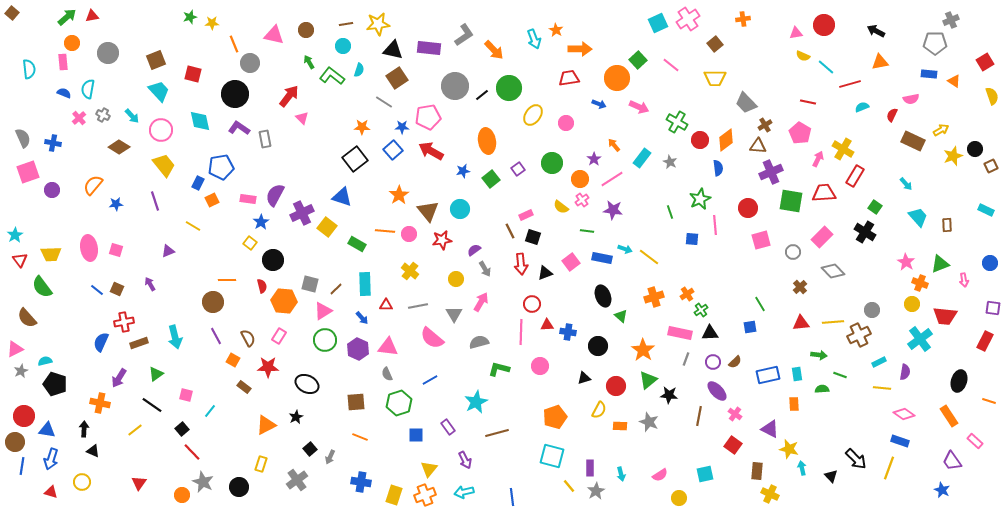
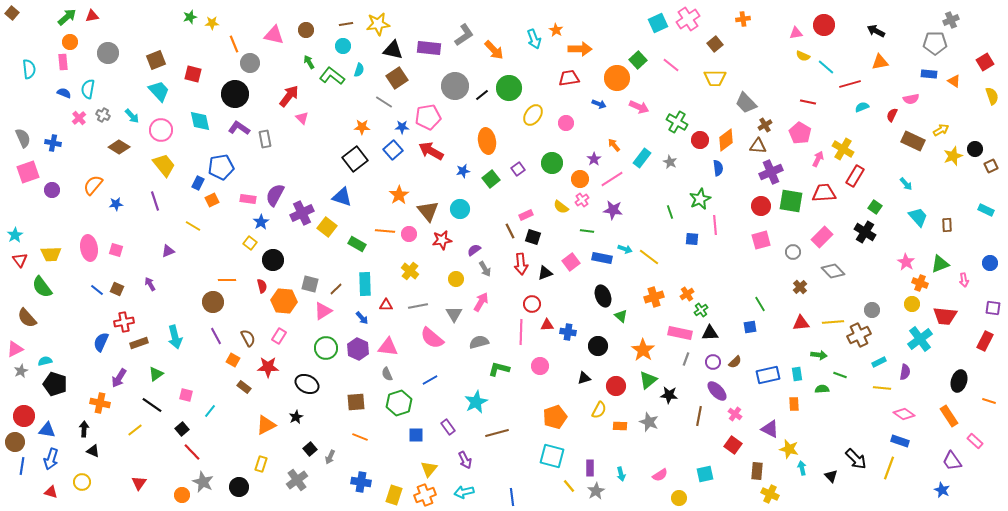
orange circle at (72, 43): moved 2 px left, 1 px up
red circle at (748, 208): moved 13 px right, 2 px up
green circle at (325, 340): moved 1 px right, 8 px down
